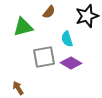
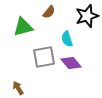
purple diamond: rotated 20 degrees clockwise
